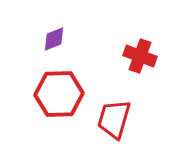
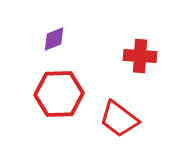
red cross: rotated 16 degrees counterclockwise
red trapezoid: moved 5 px right; rotated 69 degrees counterclockwise
